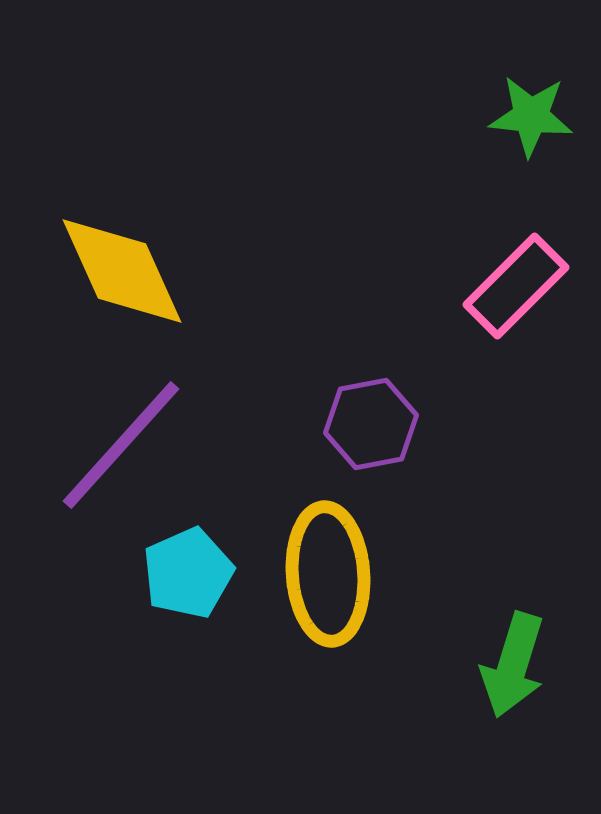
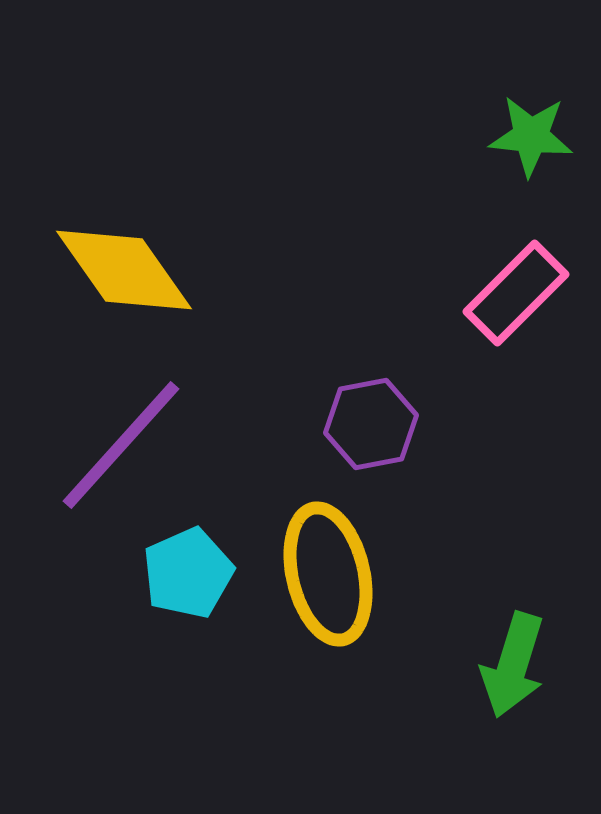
green star: moved 20 px down
yellow diamond: moved 2 px right, 1 px up; rotated 11 degrees counterclockwise
pink rectangle: moved 7 px down
yellow ellipse: rotated 9 degrees counterclockwise
